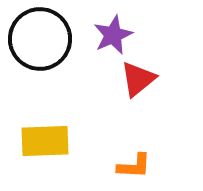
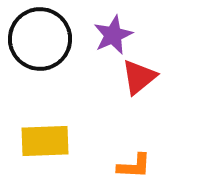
red triangle: moved 1 px right, 2 px up
